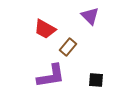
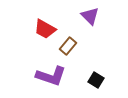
brown rectangle: moved 1 px up
purple L-shape: rotated 28 degrees clockwise
black square: rotated 28 degrees clockwise
